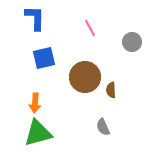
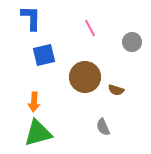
blue L-shape: moved 4 px left
blue square: moved 3 px up
brown semicircle: moved 5 px right; rotated 70 degrees counterclockwise
orange arrow: moved 1 px left, 1 px up
